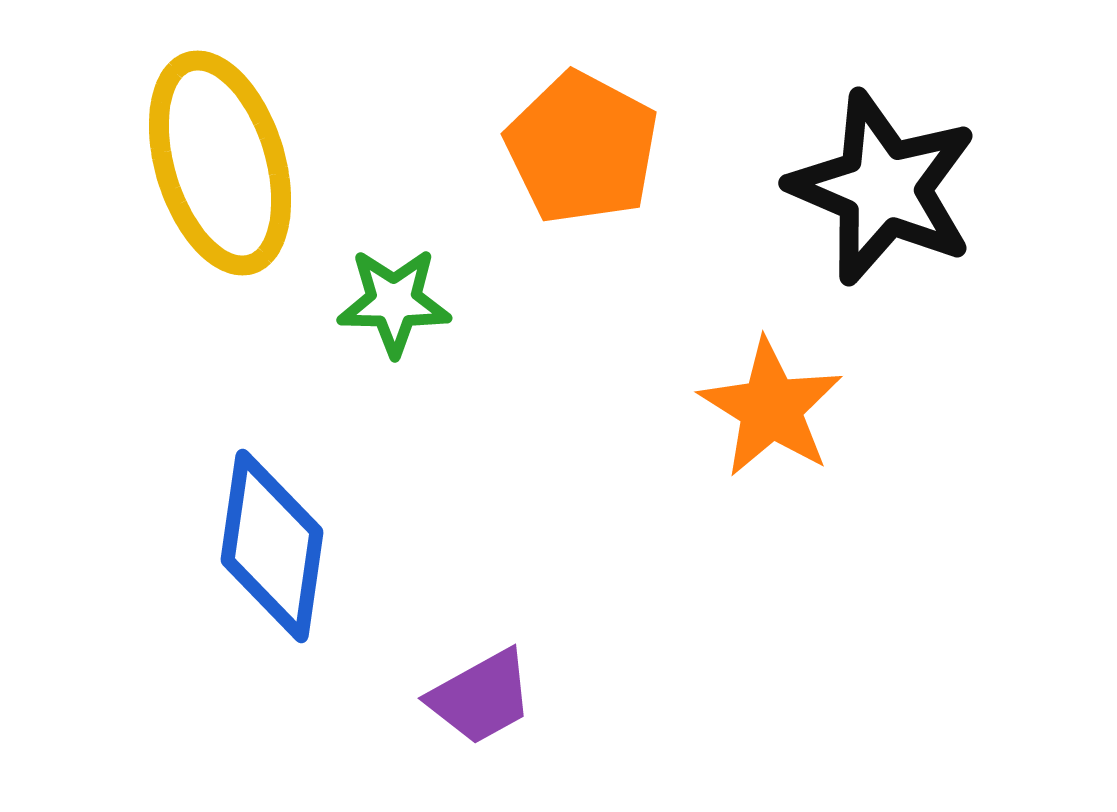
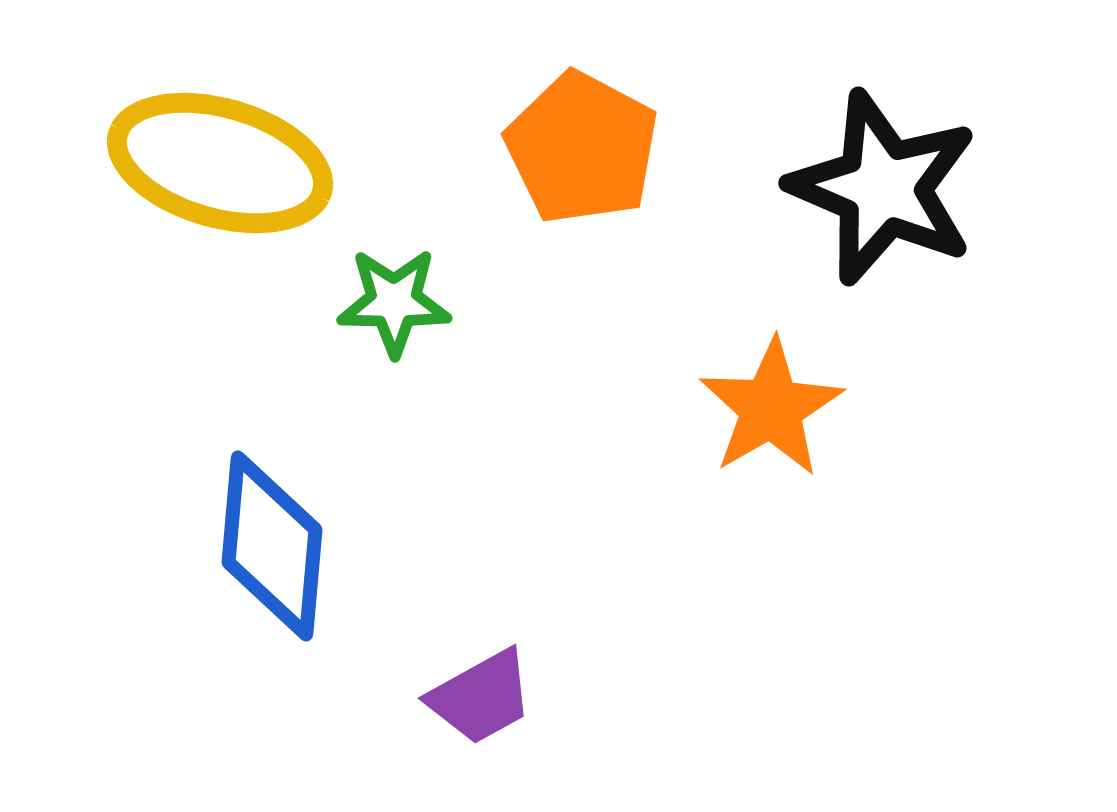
yellow ellipse: rotated 57 degrees counterclockwise
orange star: rotated 10 degrees clockwise
blue diamond: rotated 3 degrees counterclockwise
